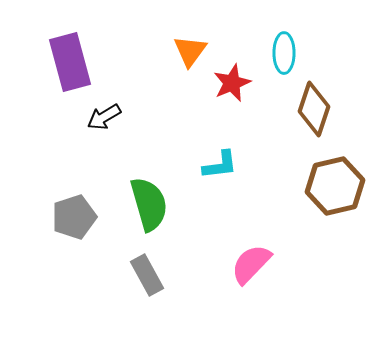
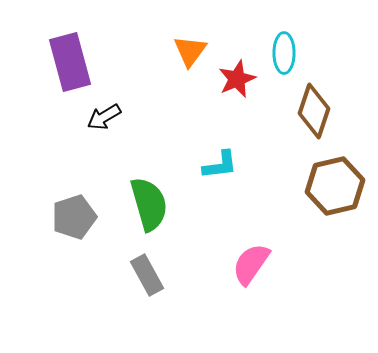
red star: moved 5 px right, 4 px up
brown diamond: moved 2 px down
pink semicircle: rotated 9 degrees counterclockwise
